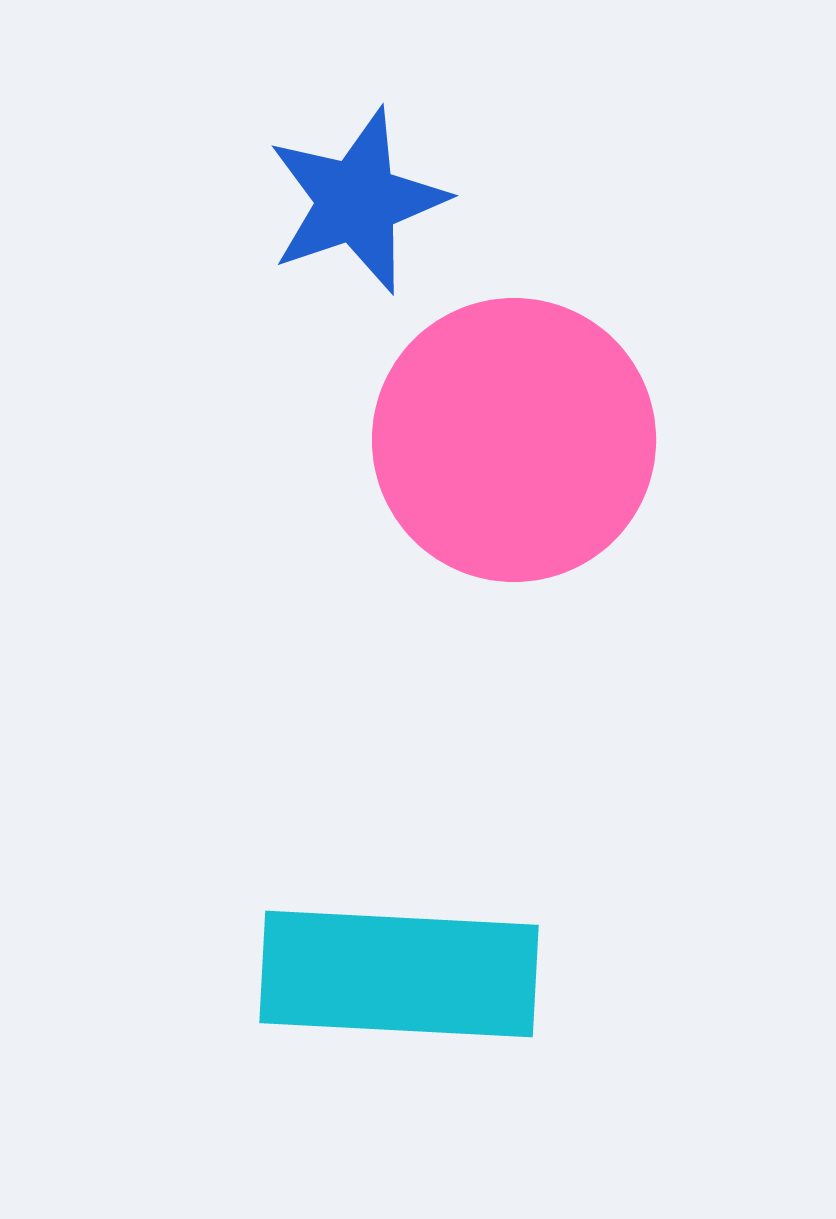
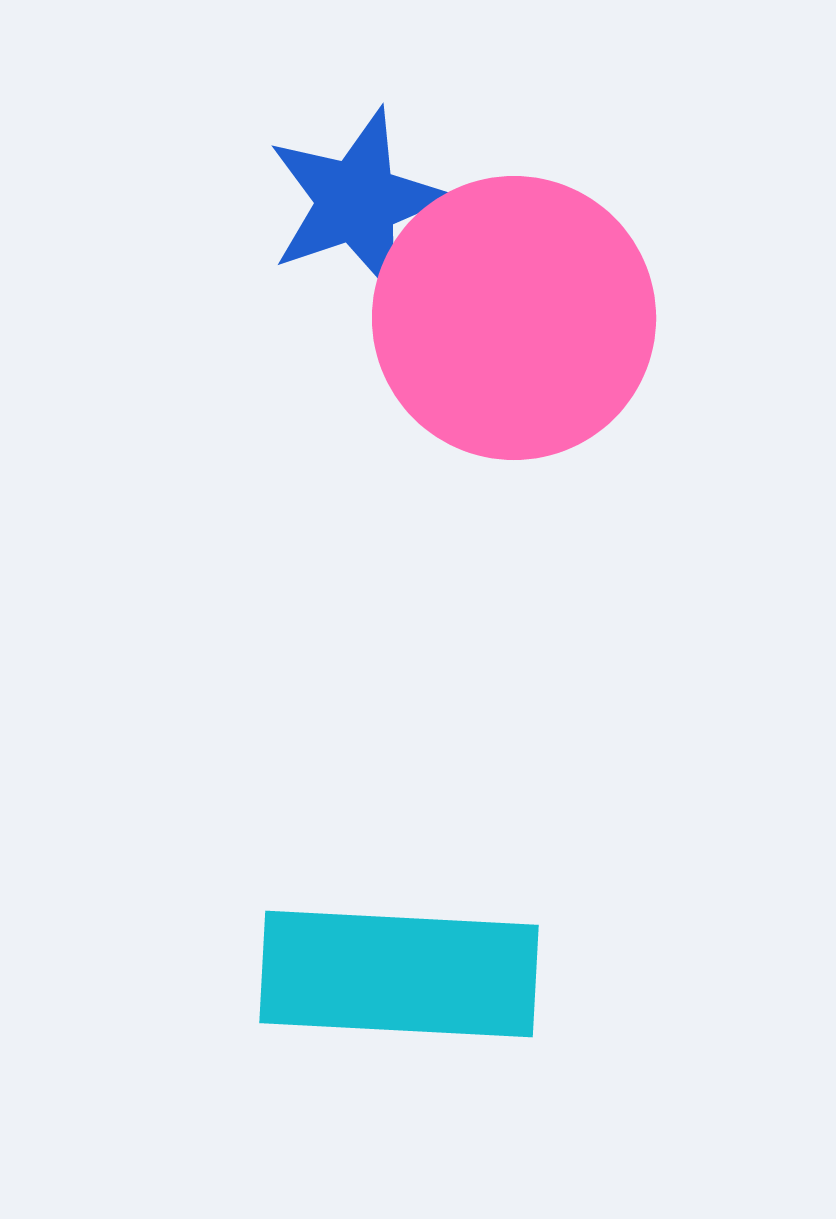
pink circle: moved 122 px up
